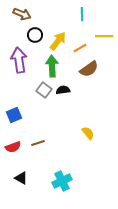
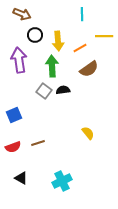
yellow arrow: rotated 138 degrees clockwise
gray square: moved 1 px down
